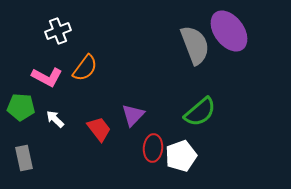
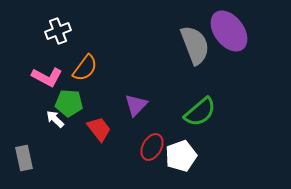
green pentagon: moved 48 px right, 4 px up
purple triangle: moved 3 px right, 10 px up
red ellipse: moved 1 px left, 1 px up; rotated 24 degrees clockwise
